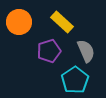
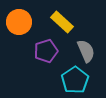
purple pentagon: moved 3 px left
